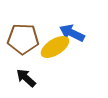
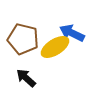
brown pentagon: rotated 12 degrees clockwise
